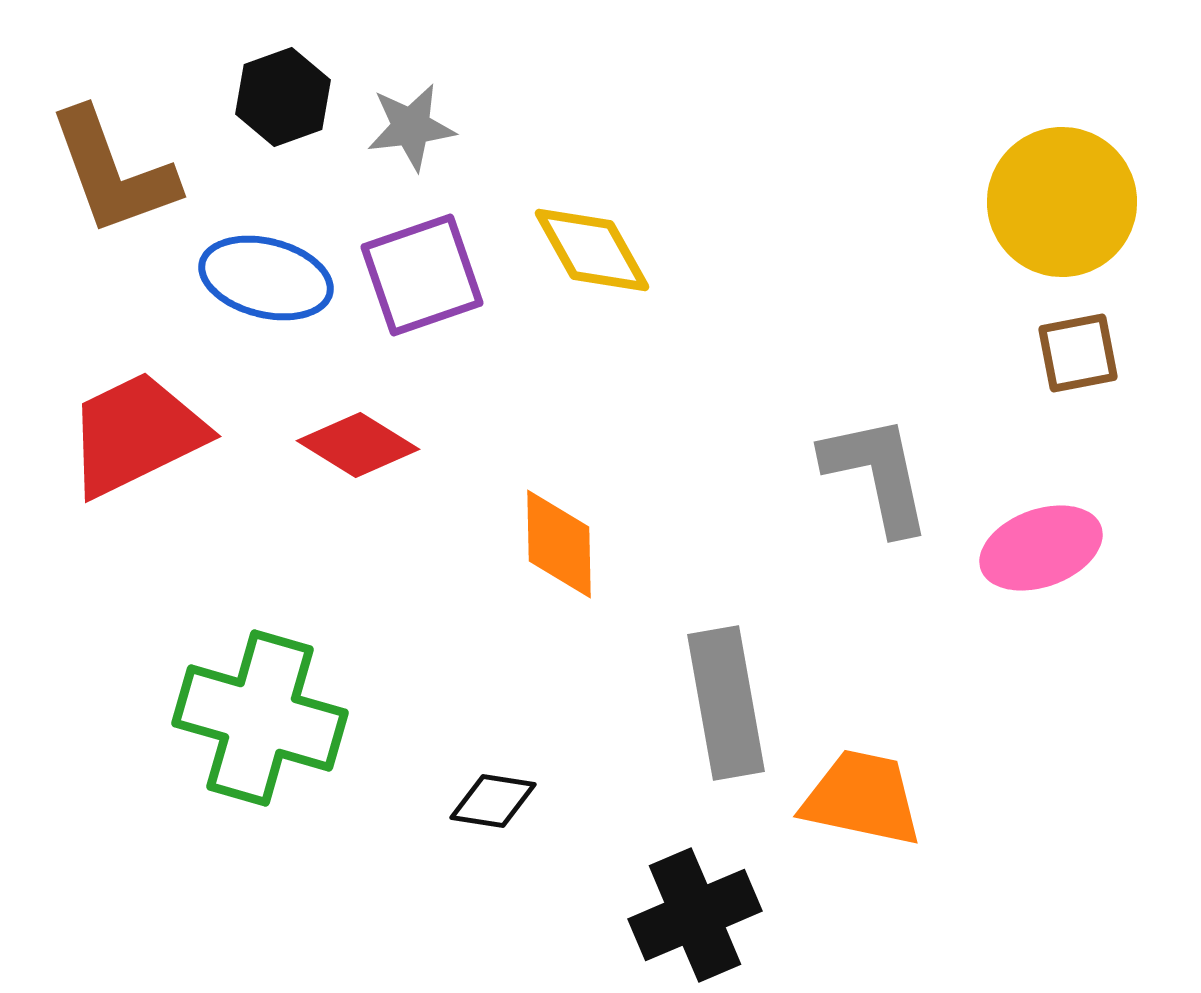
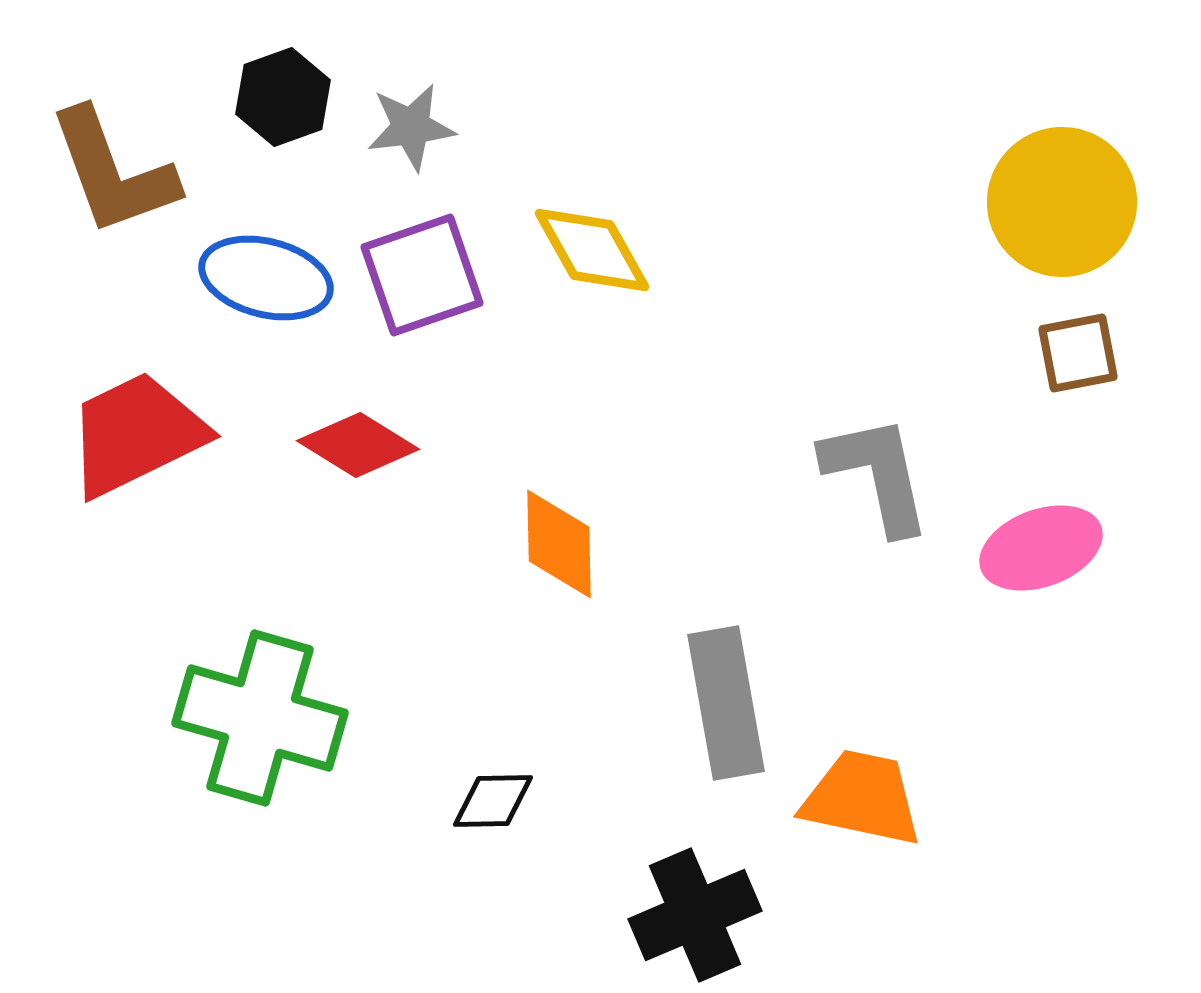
black diamond: rotated 10 degrees counterclockwise
